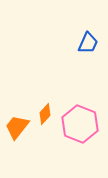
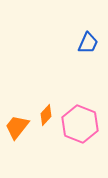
orange diamond: moved 1 px right, 1 px down
